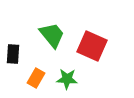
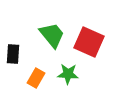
red square: moved 3 px left, 4 px up
green star: moved 1 px right, 5 px up
